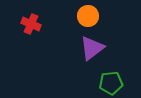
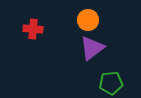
orange circle: moved 4 px down
red cross: moved 2 px right, 5 px down; rotated 18 degrees counterclockwise
